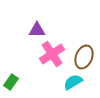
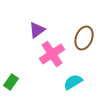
purple triangle: rotated 36 degrees counterclockwise
brown ellipse: moved 19 px up
